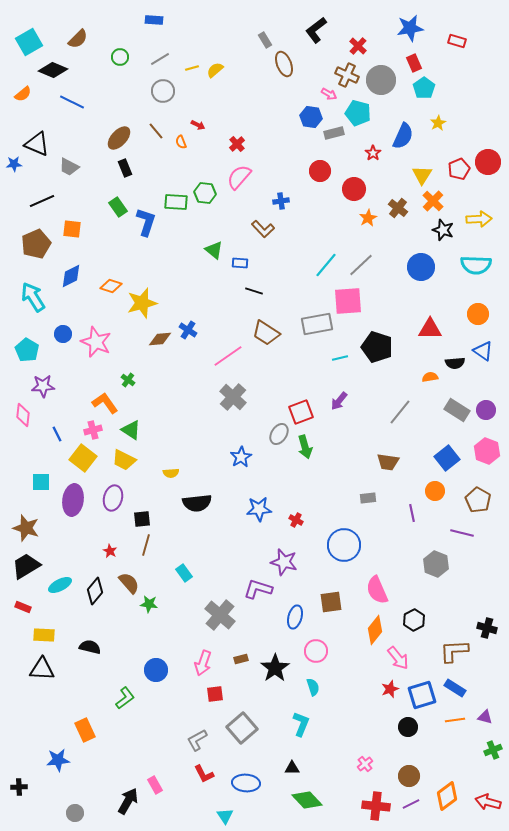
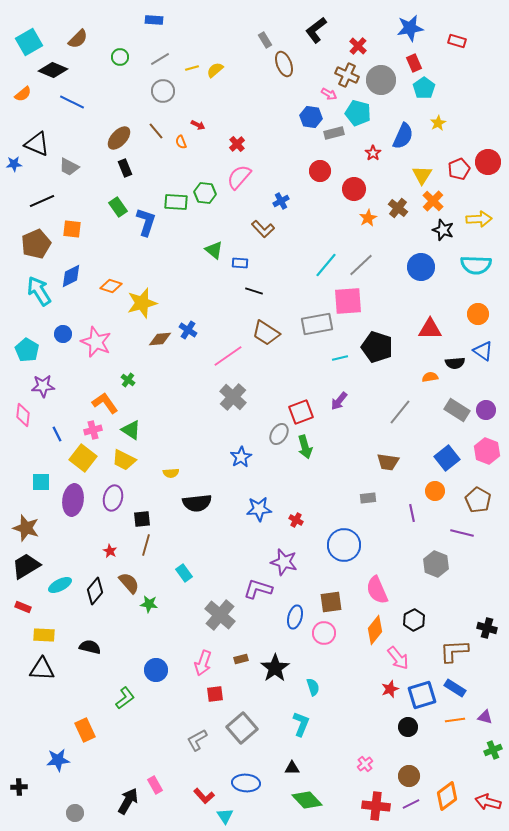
blue cross at (281, 201): rotated 21 degrees counterclockwise
cyan arrow at (33, 297): moved 6 px right, 6 px up
pink circle at (316, 651): moved 8 px right, 18 px up
red L-shape at (204, 774): moved 22 px down; rotated 15 degrees counterclockwise
